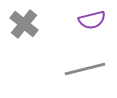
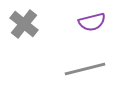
purple semicircle: moved 2 px down
